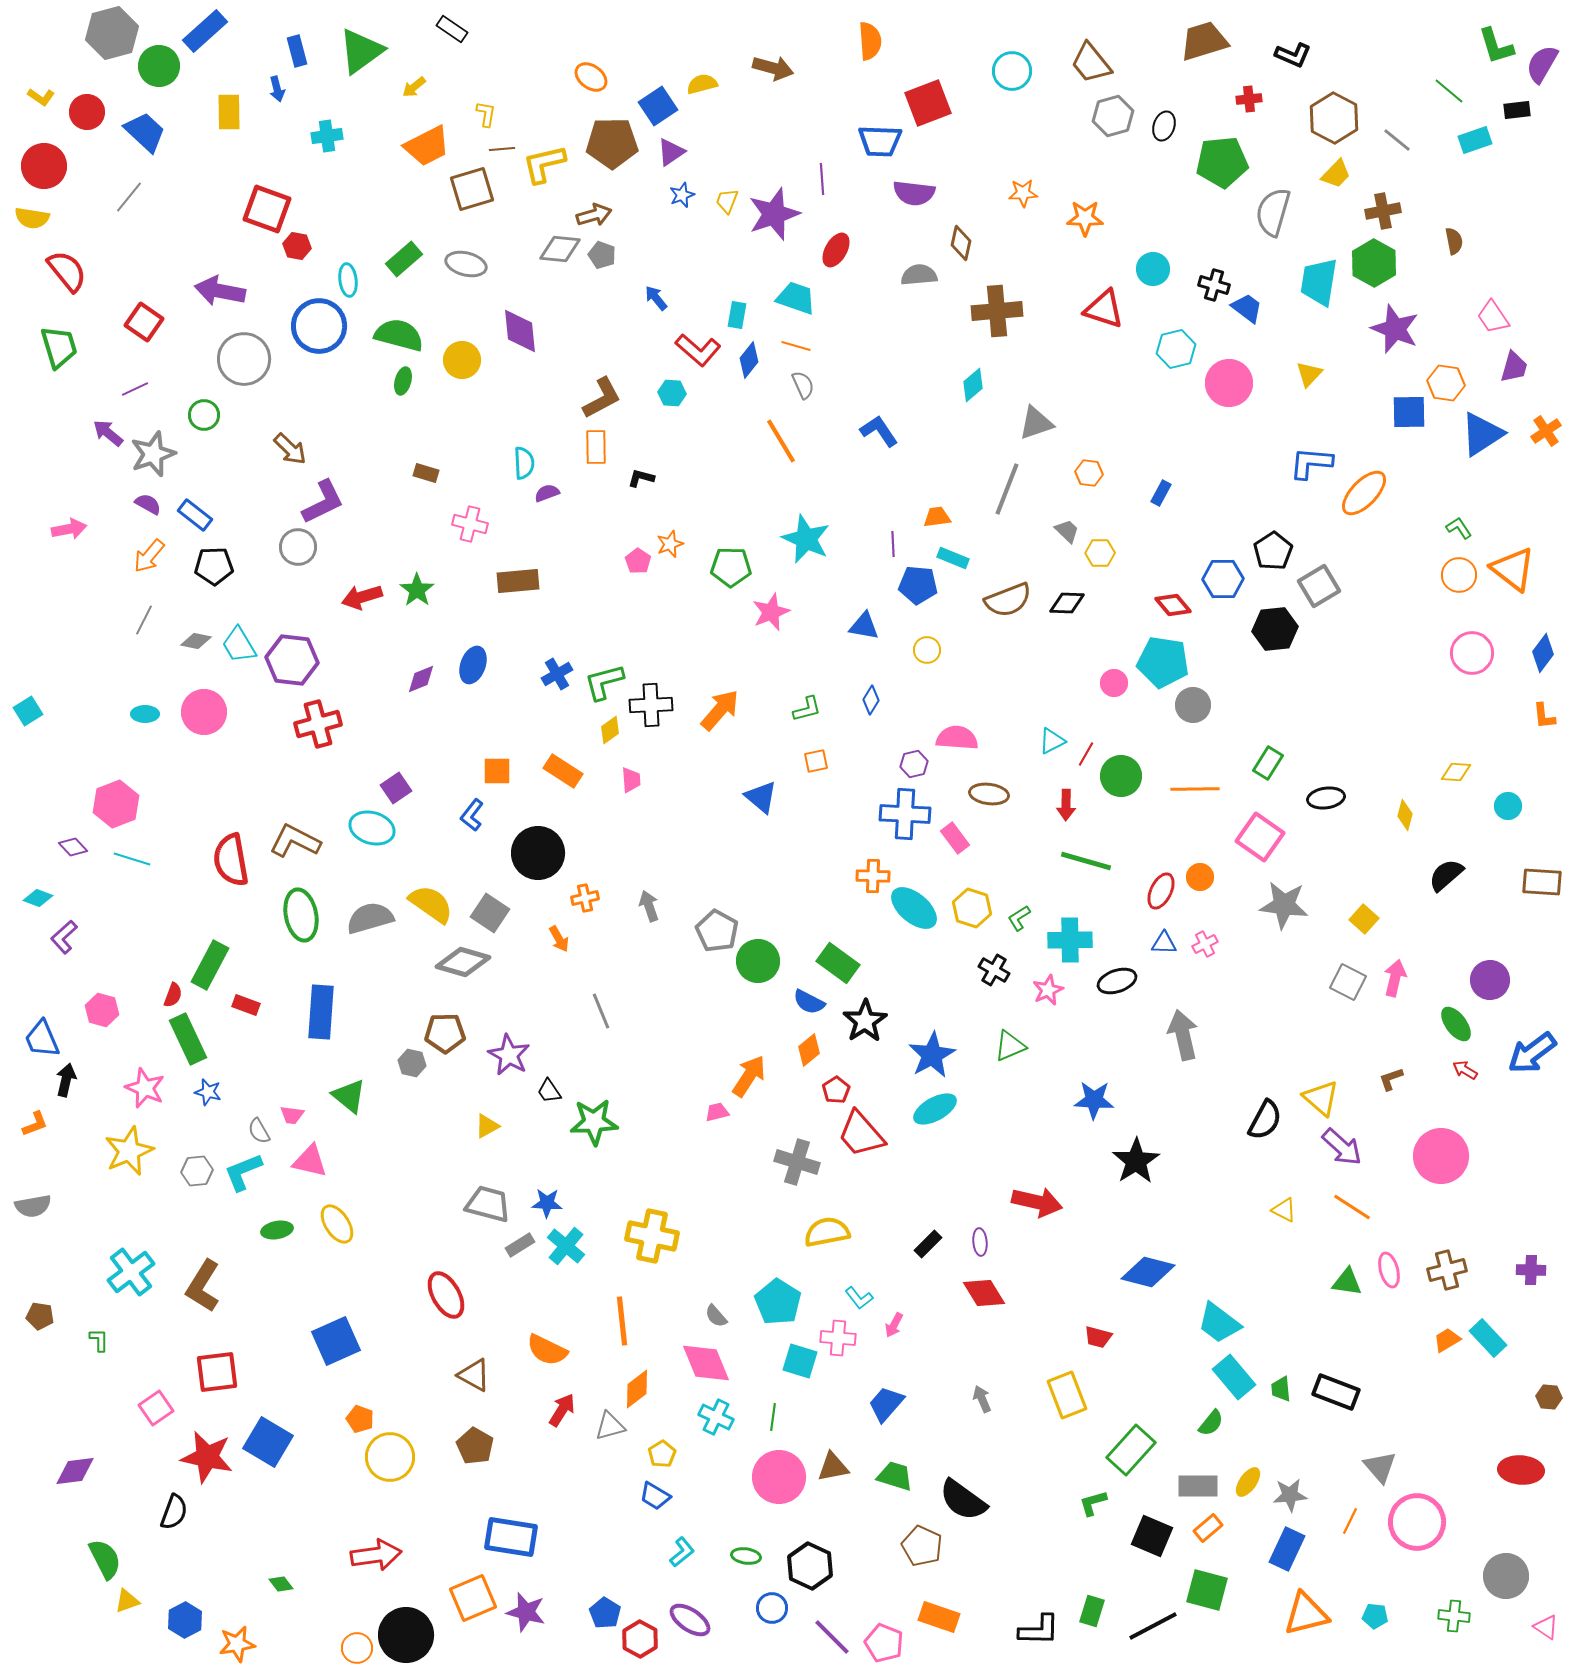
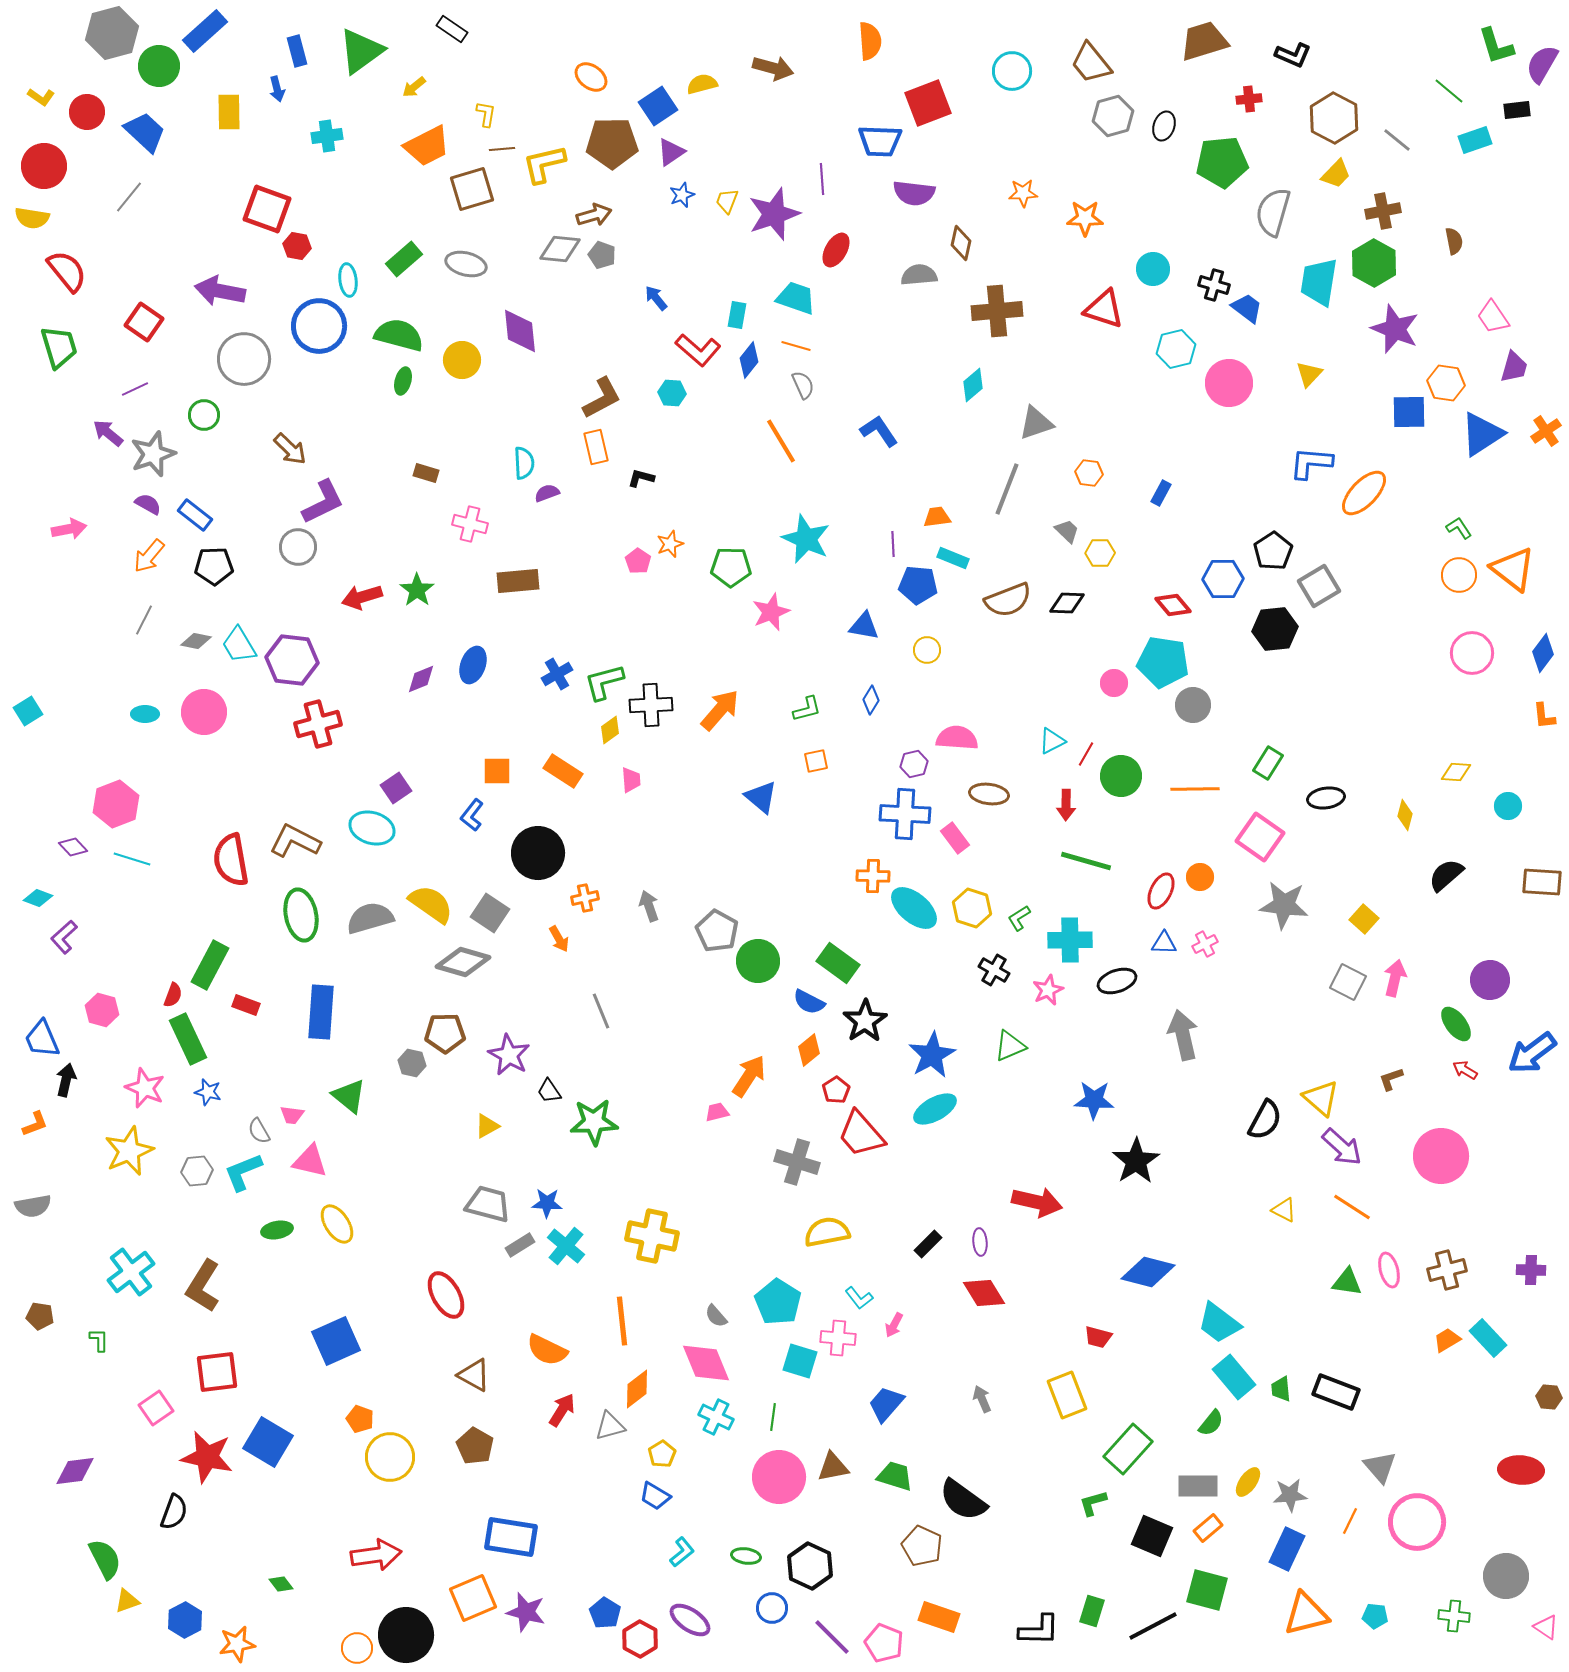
orange rectangle at (596, 447): rotated 12 degrees counterclockwise
green rectangle at (1131, 1450): moved 3 px left, 1 px up
